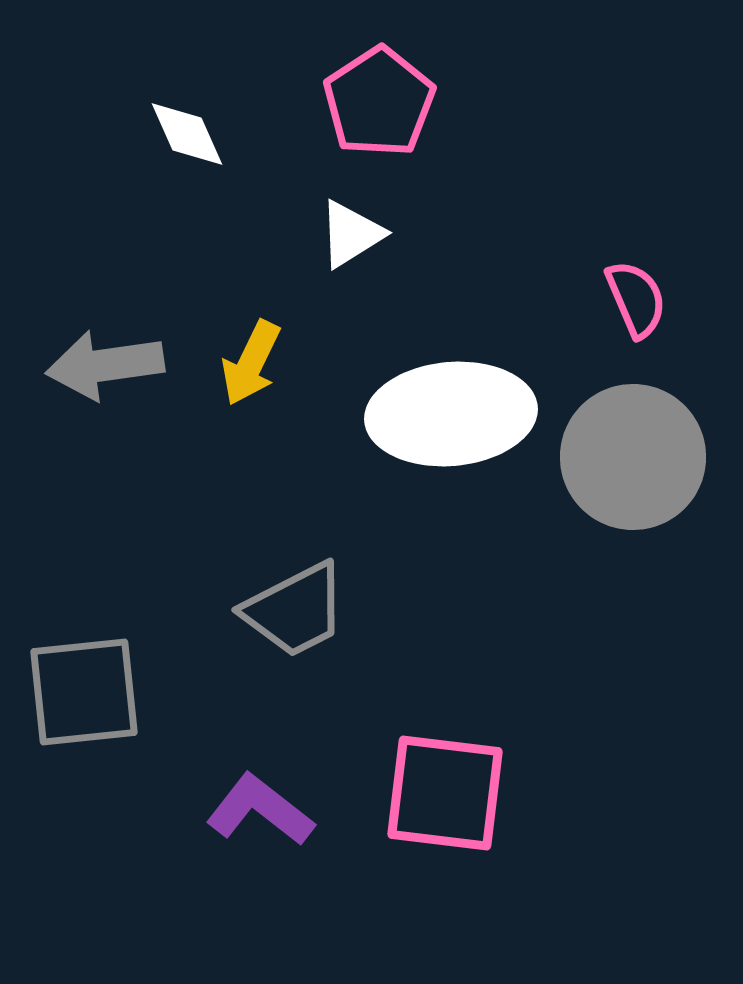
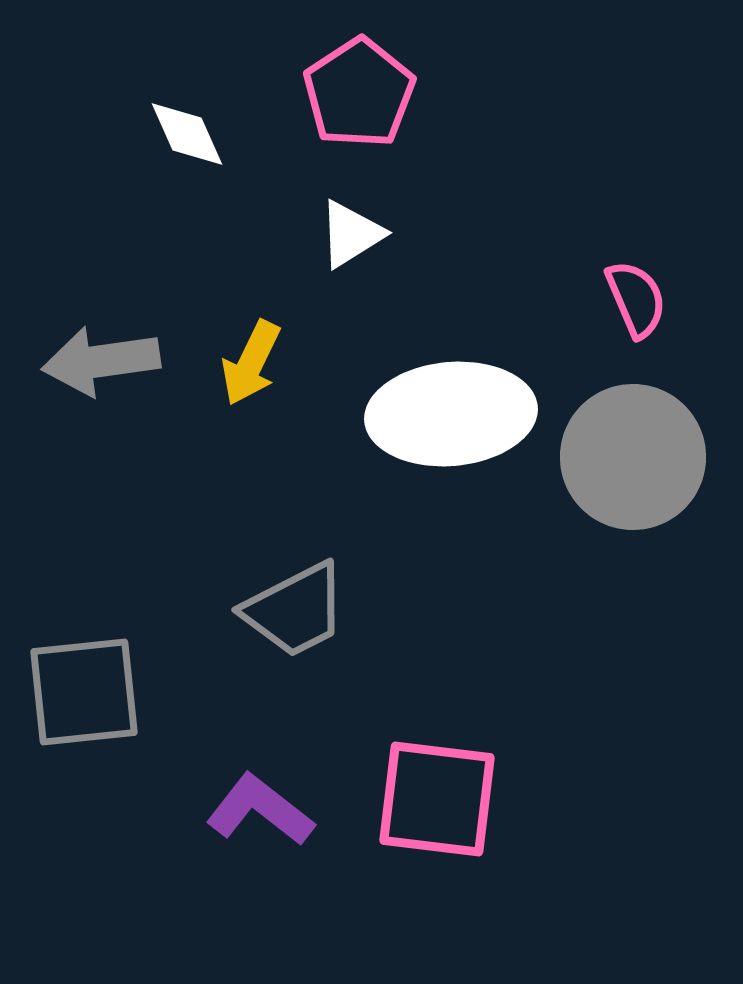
pink pentagon: moved 20 px left, 9 px up
gray arrow: moved 4 px left, 4 px up
pink square: moved 8 px left, 6 px down
